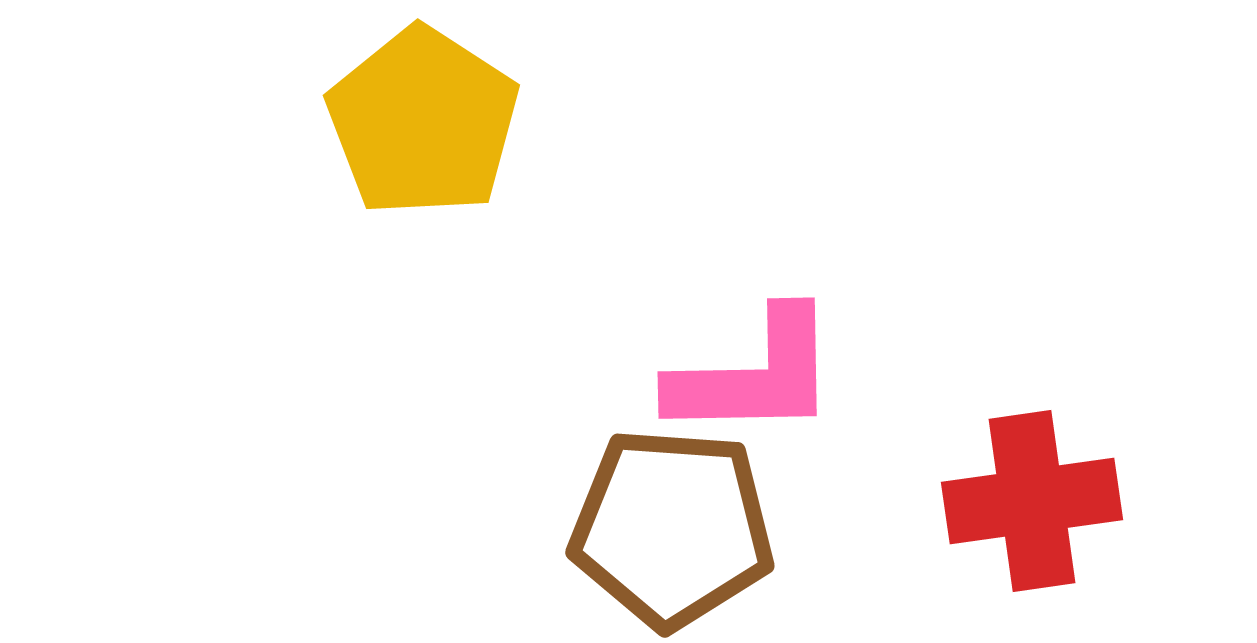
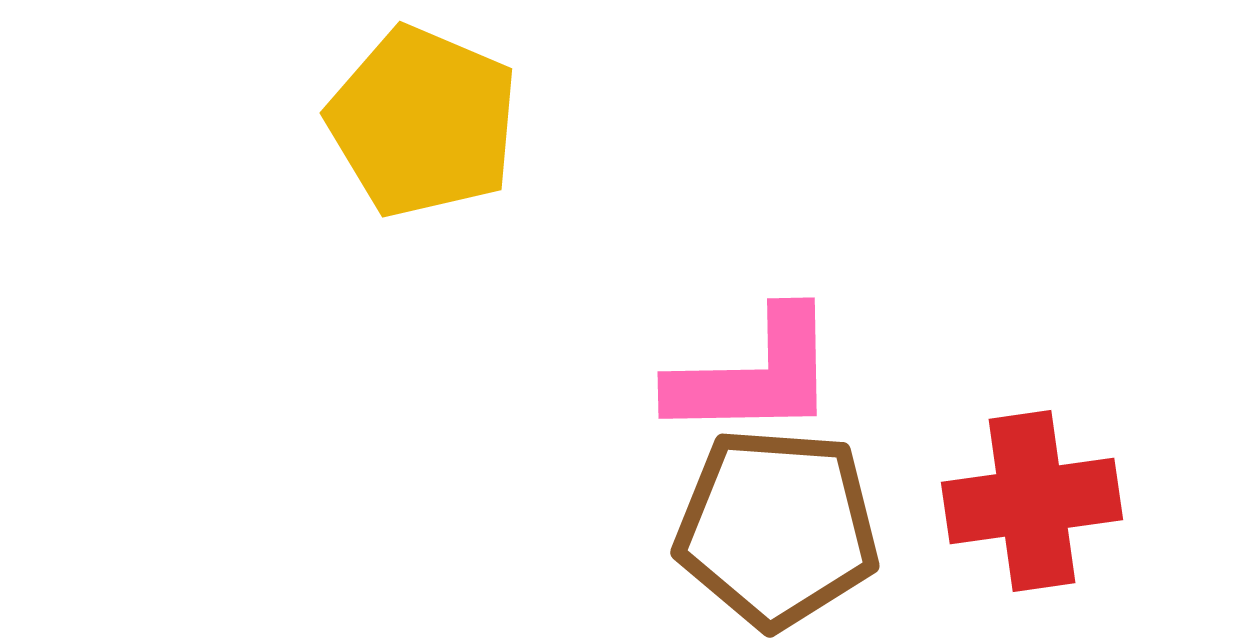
yellow pentagon: rotated 10 degrees counterclockwise
brown pentagon: moved 105 px right
